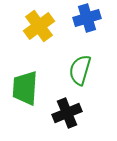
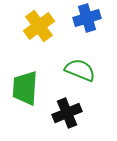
green semicircle: rotated 96 degrees clockwise
